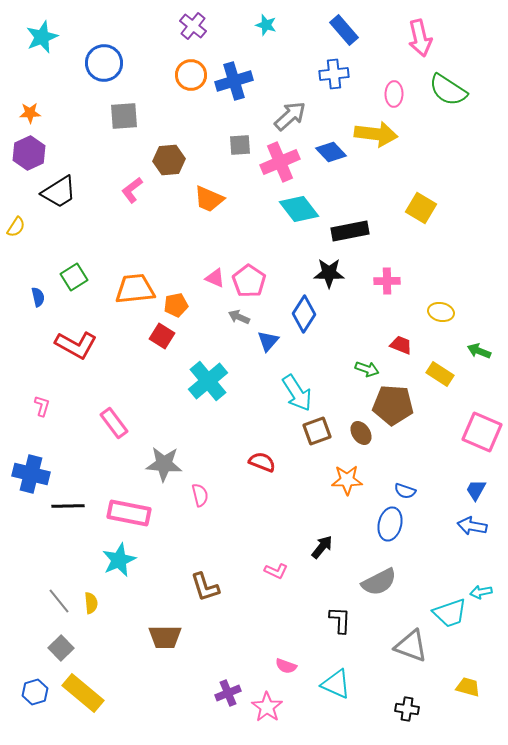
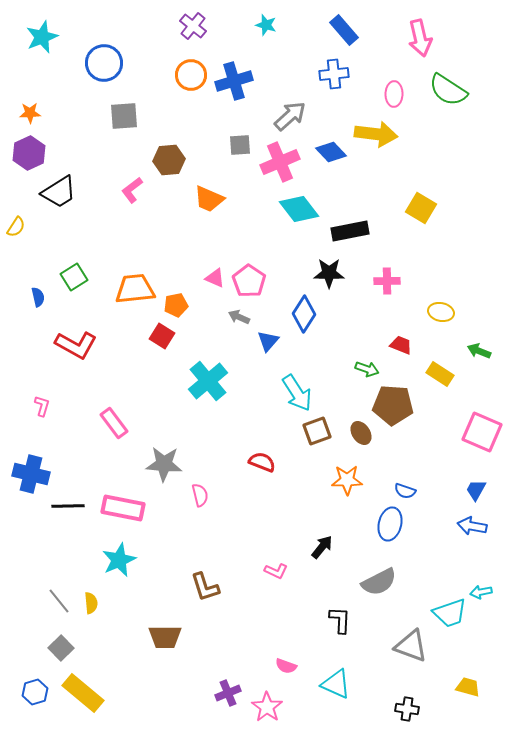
pink rectangle at (129, 513): moved 6 px left, 5 px up
